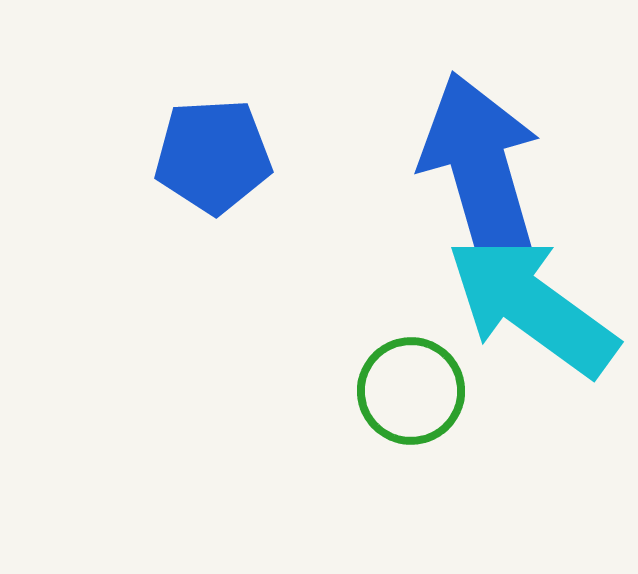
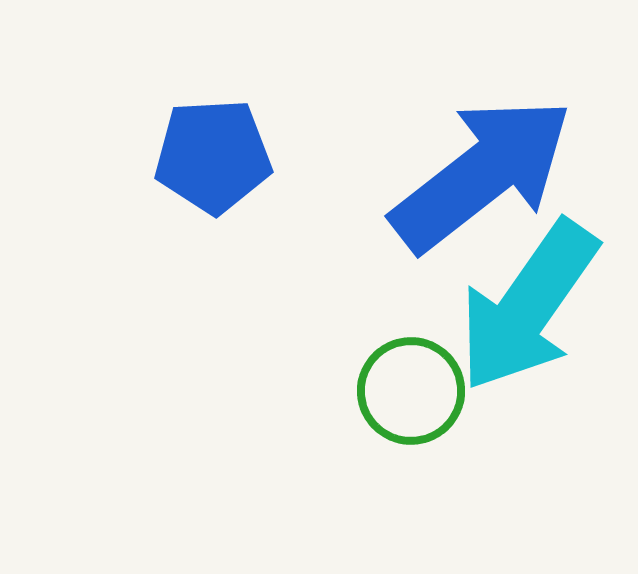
blue arrow: rotated 68 degrees clockwise
cyan arrow: moved 4 px left; rotated 91 degrees counterclockwise
